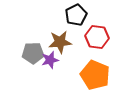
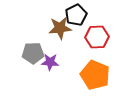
red hexagon: rotated 10 degrees counterclockwise
brown star: moved 14 px up
purple star: moved 2 px down; rotated 18 degrees clockwise
